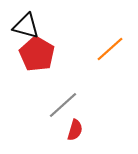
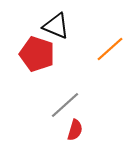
black triangle: moved 30 px right; rotated 8 degrees clockwise
red pentagon: rotated 12 degrees counterclockwise
gray line: moved 2 px right
